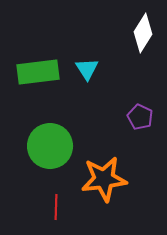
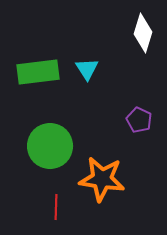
white diamond: rotated 15 degrees counterclockwise
purple pentagon: moved 1 px left, 3 px down
orange star: moved 2 px left; rotated 15 degrees clockwise
